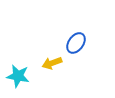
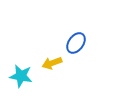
cyan star: moved 3 px right
